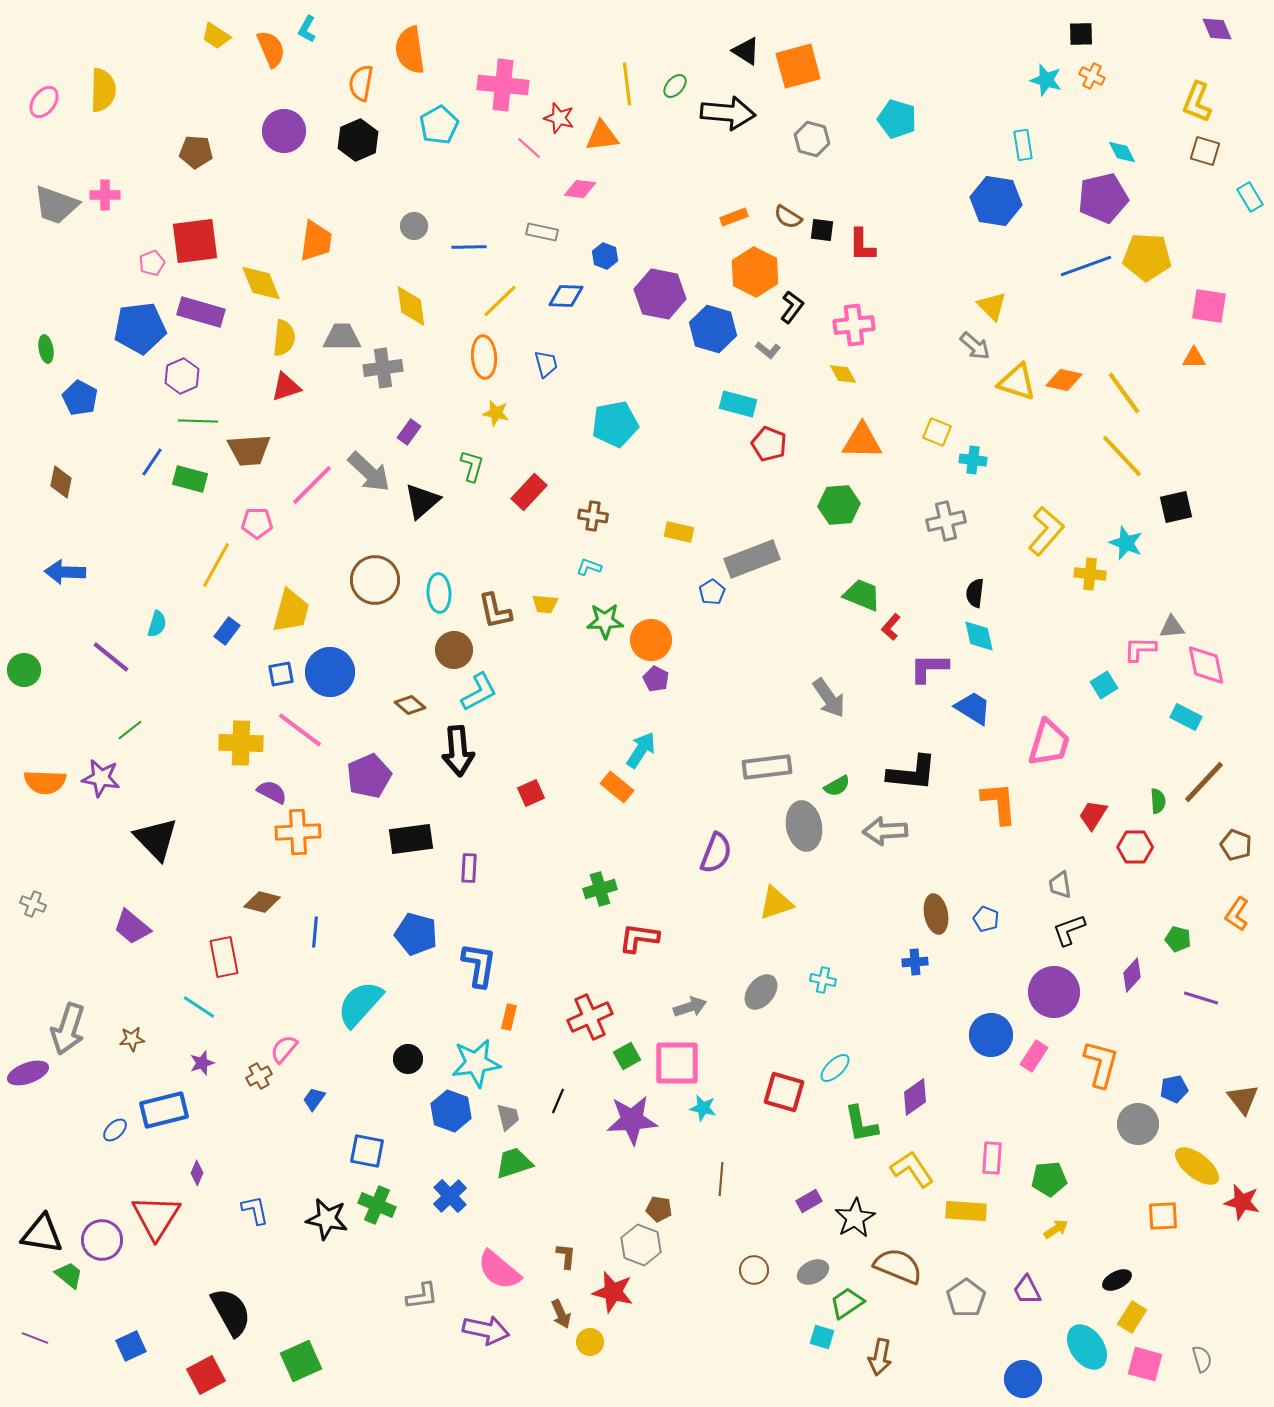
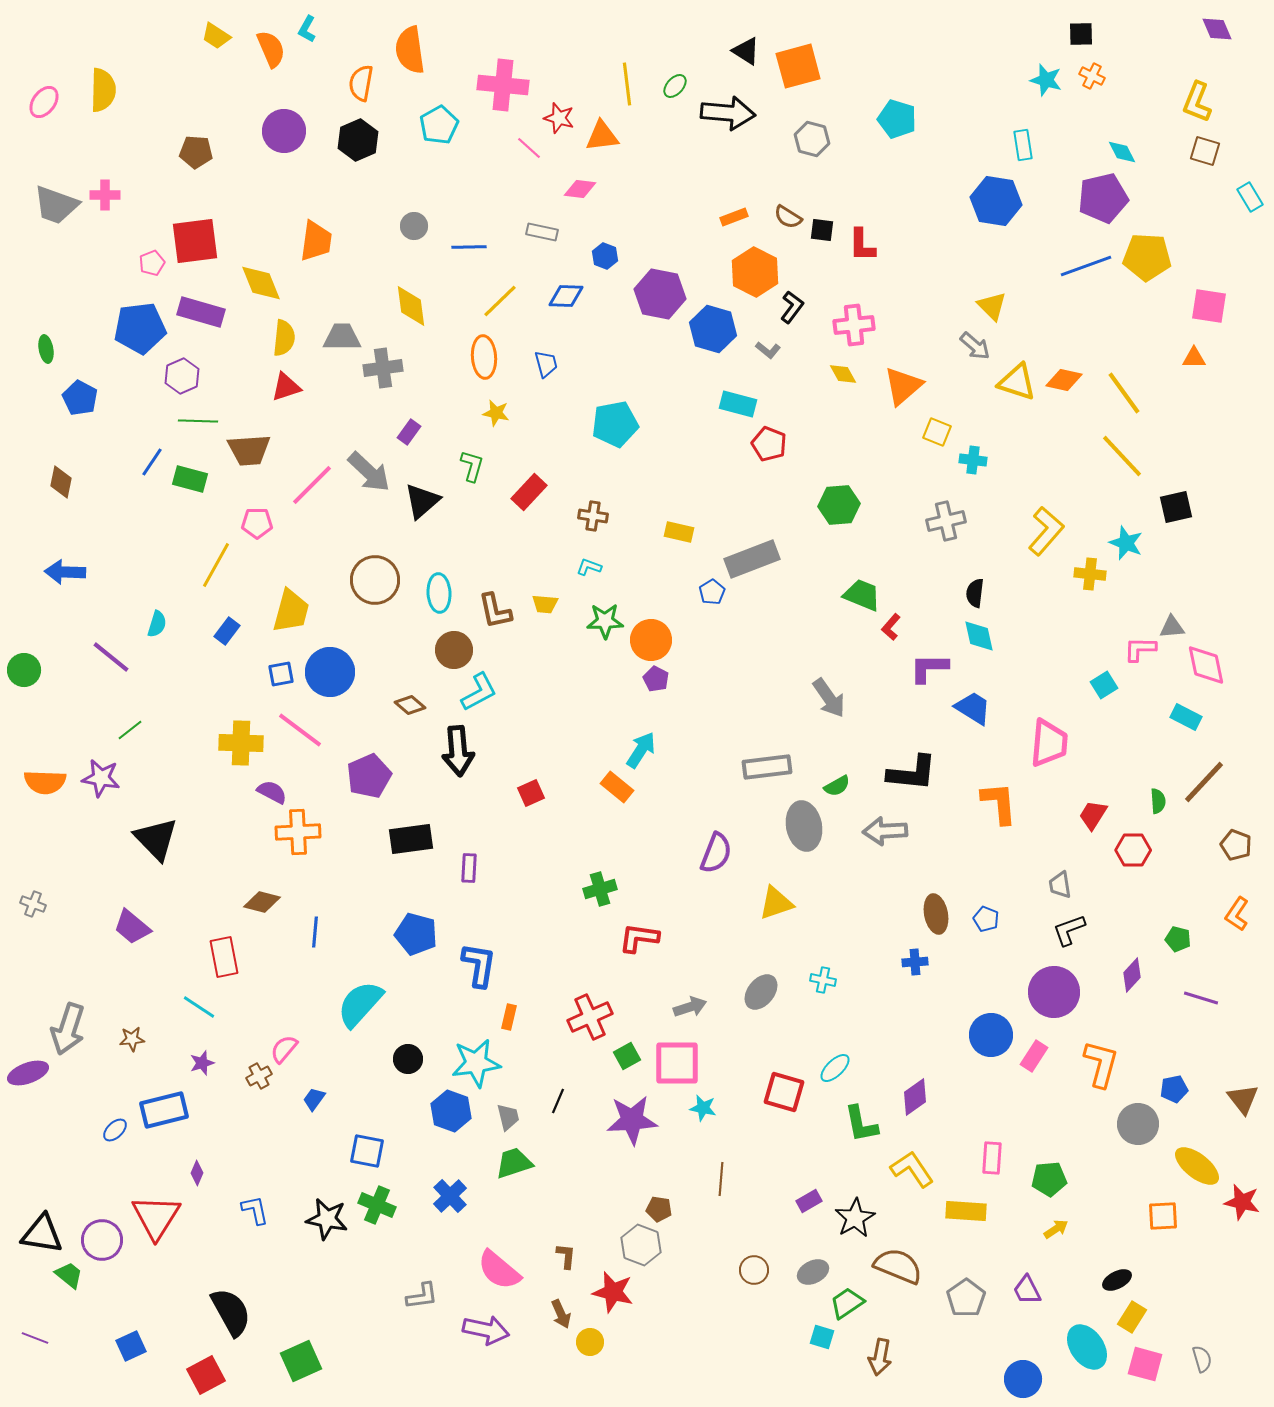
orange triangle at (862, 441): moved 41 px right, 55 px up; rotated 42 degrees counterclockwise
pink trapezoid at (1049, 743): rotated 12 degrees counterclockwise
red hexagon at (1135, 847): moved 2 px left, 3 px down
